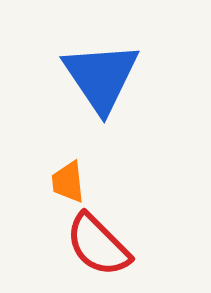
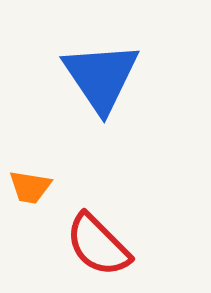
orange trapezoid: moved 38 px left, 5 px down; rotated 75 degrees counterclockwise
